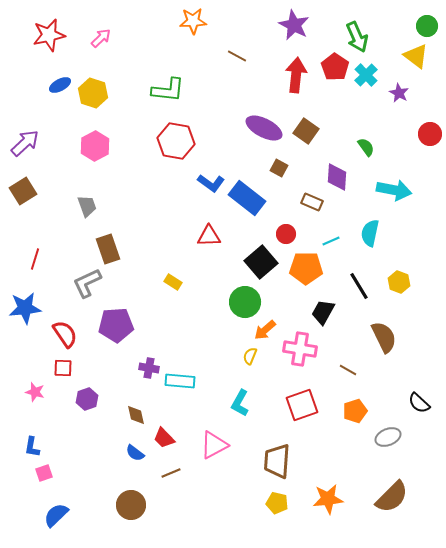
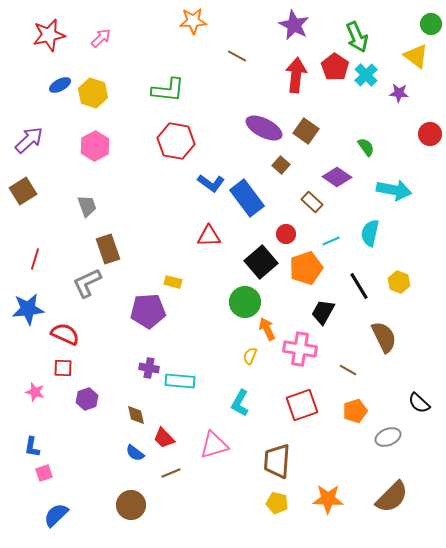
green circle at (427, 26): moved 4 px right, 2 px up
purple star at (399, 93): rotated 24 degrees counterclockwise
purple arrow at (25, 143): moved 4 px right, 3 px up
brown square at (279, 168): moved 2 px right, 3 px up; rotated 12 degrees clockwise
purple diamond at (337, 177): rotated 60 degrees counterclockwise
blue rectangle at (247, 198): rotated 15 degrees clockwise
brown rectangle at (312, 202): rotated 20 degrees clockwise
orange pentagon at (306, 268): rotated 20 degrees counterclockwise
yellow rectangle at (173, 282): rotated 18 degrees counterclockwise
blue star at (25, 308): moved 3 px right, 1 px down
purple pentagon at (116, 325): moved 32 px right, 14 px up
orange arrow at (265, 330): moved 2 px right, 1 px up; rotated 105 degrees clockwise
red semicircle at (65, 334): rotated 32 degrees counterclockwise
pink triangle at (214, 445): rotated 12 degrees clockwise
orange star at (328, 499): rotated 8 degrees clockwise
